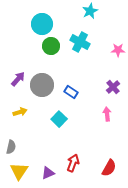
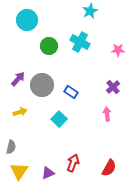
cyan circle: moved 15 px left, 4 px up
green circle: moved 2 px left
